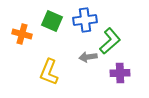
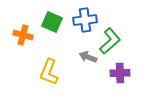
green square: moved 1 px down
orange cross: moved 1 px right, 1 px down
gray arrow: rotated 30 degrees clockwise
